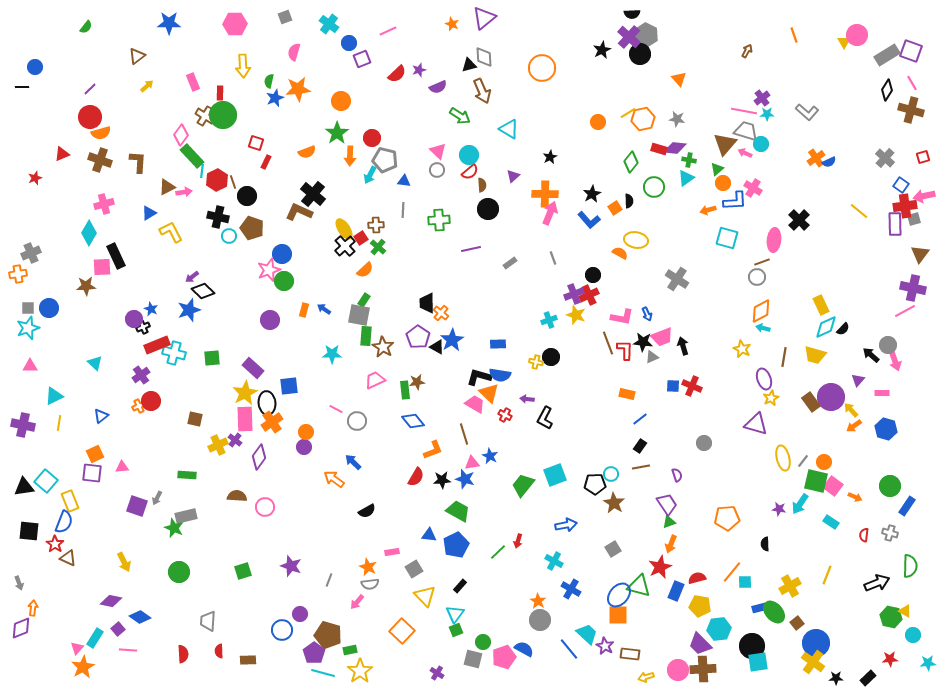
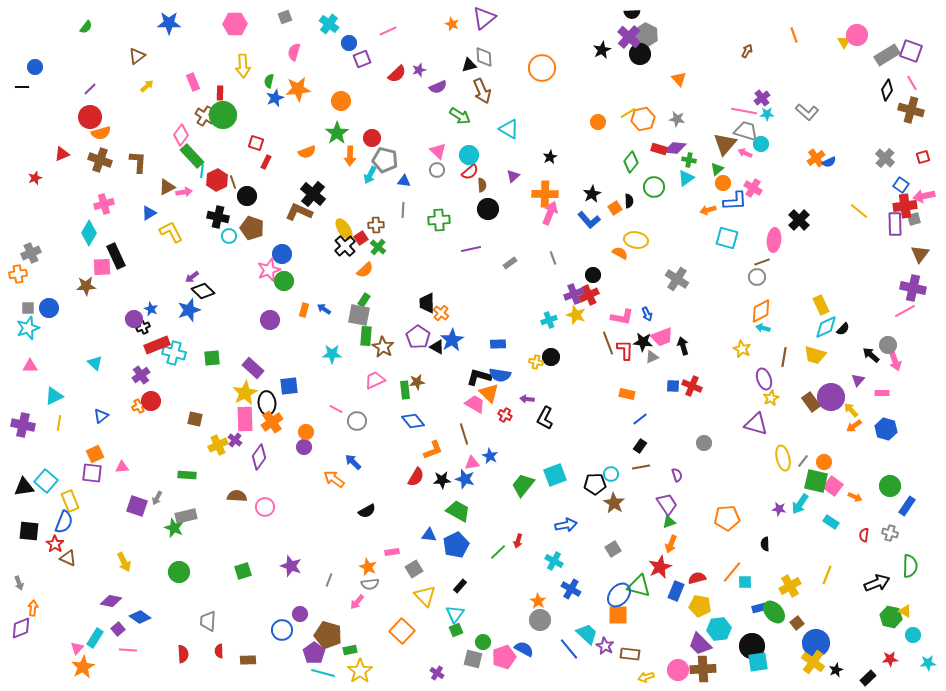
black star at (836, 678): moved 8 px up; rotated 24 degrees counterclockwise
